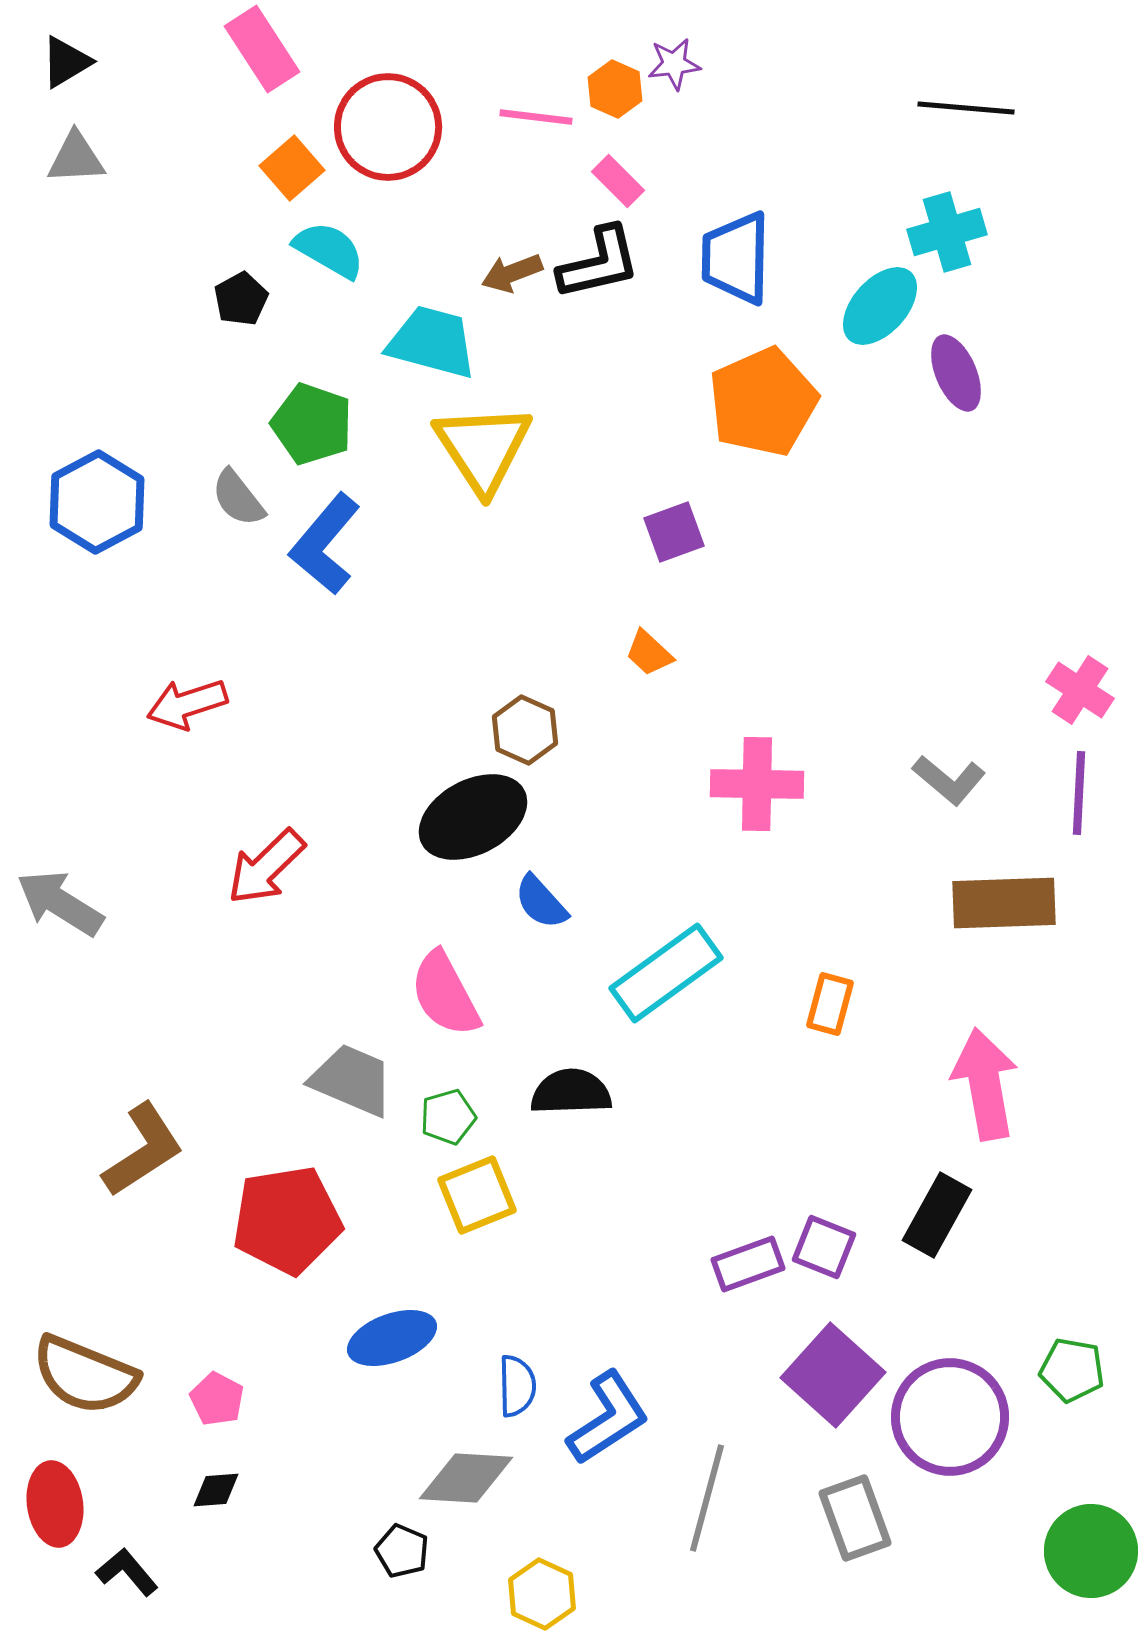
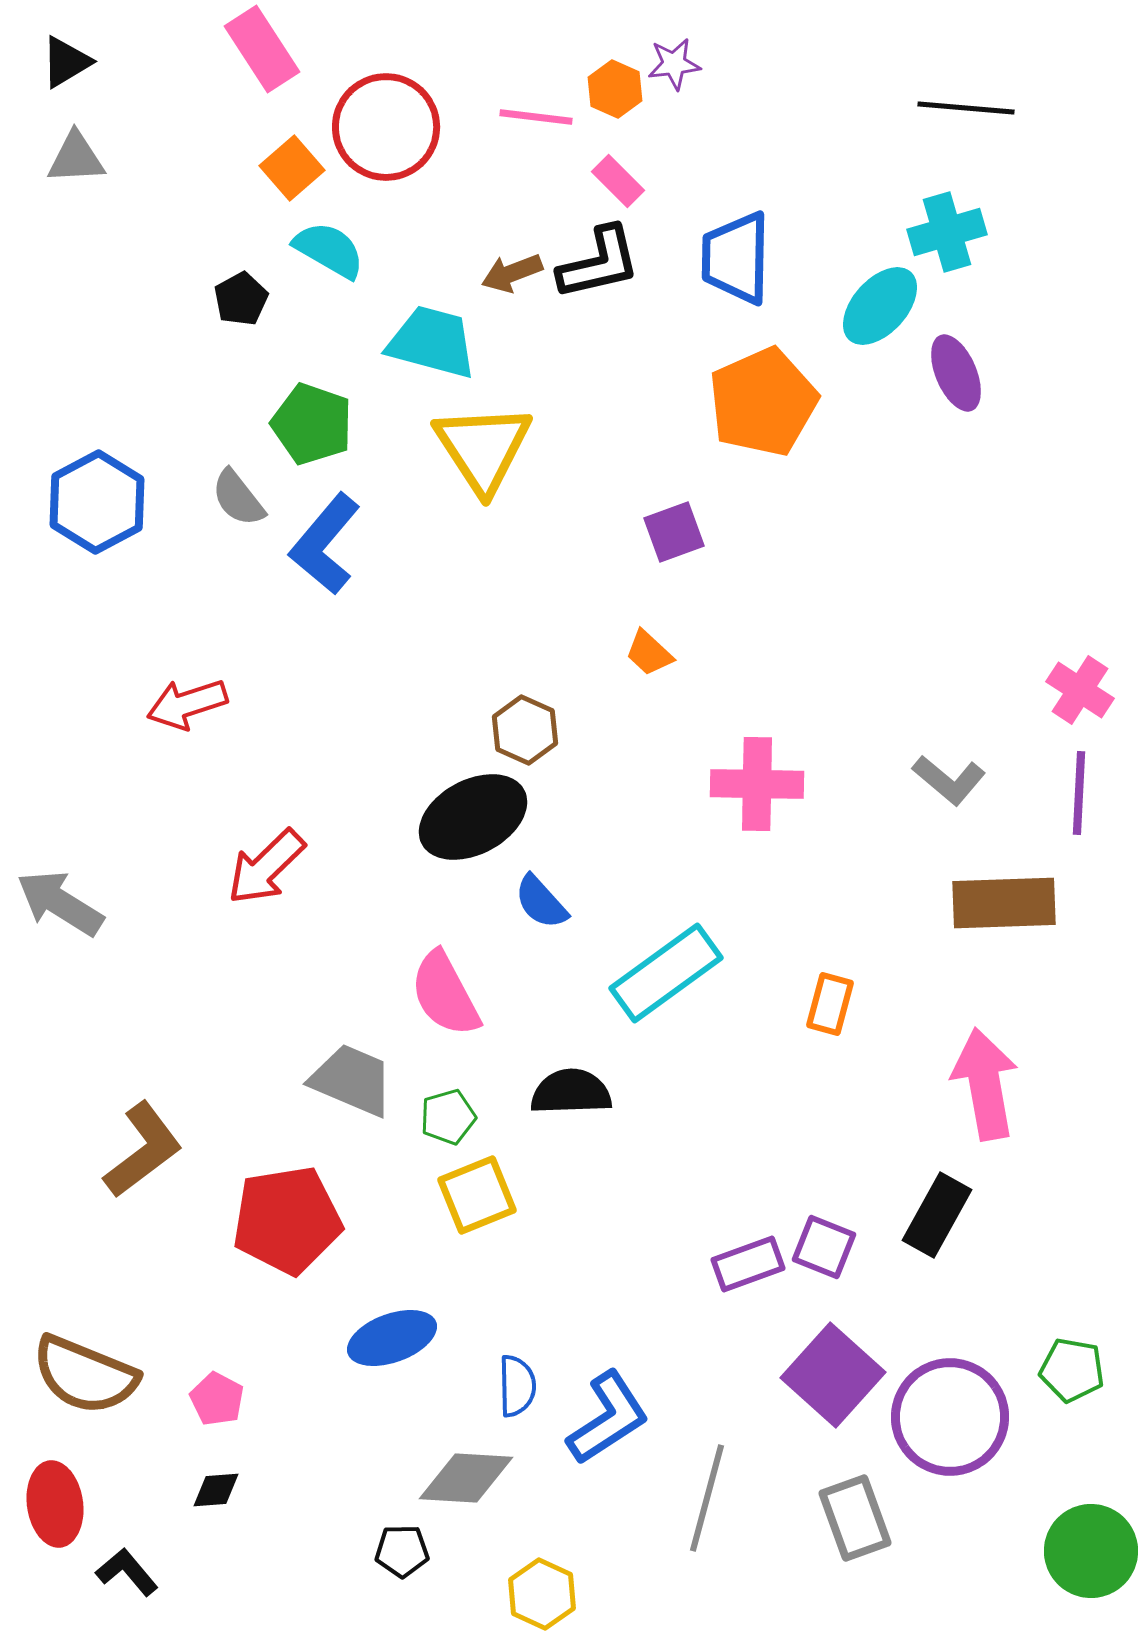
red circle at (388, 127): moved 2 px left
brown L-shape at (143, 1150): rotated 4 degrees counterclockwise
black pentagon at (402, 1551): rotated 24 degrees counterclockwise
